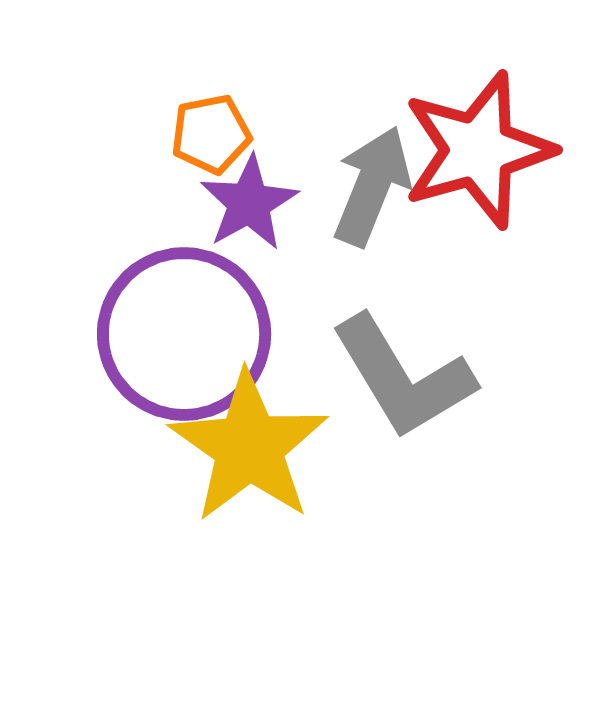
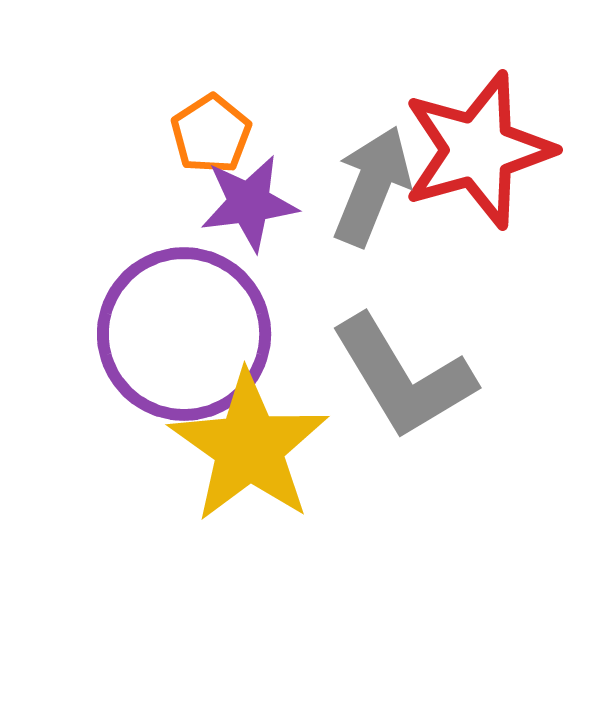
orange pentagon: rotated 22 degrees counterclockwise
purple star: rotated 22 degrees clockwise
